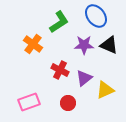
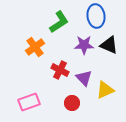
blue ellipse: rotated 30 degrees clockwise
orange cross: moved 2 px right, 3 px down; rotated 18 degrees clockwise
purple triangle: rotated 36 degrees counterclockwise
red circle: moved 4 px right
